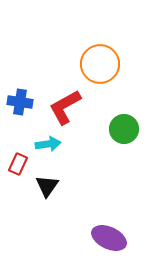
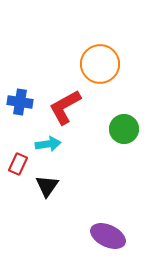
purple ellipse: moved 1 px left, 2 px up
